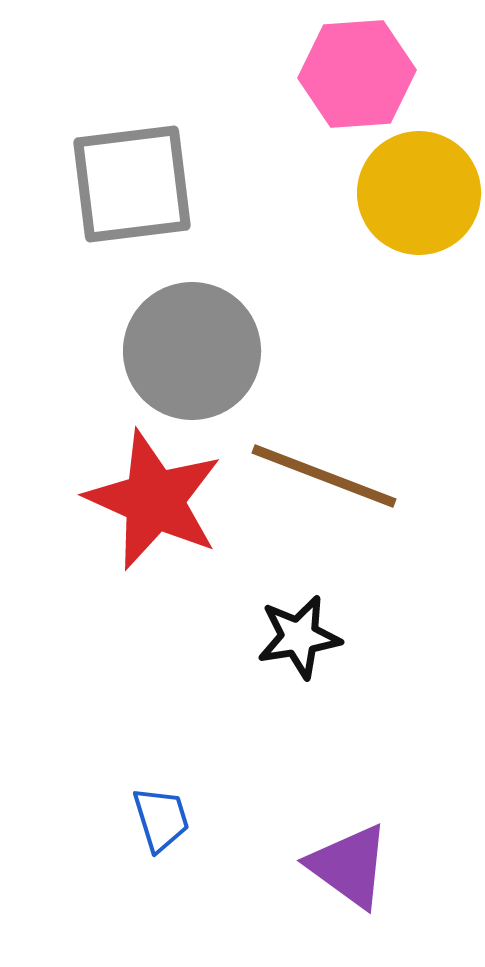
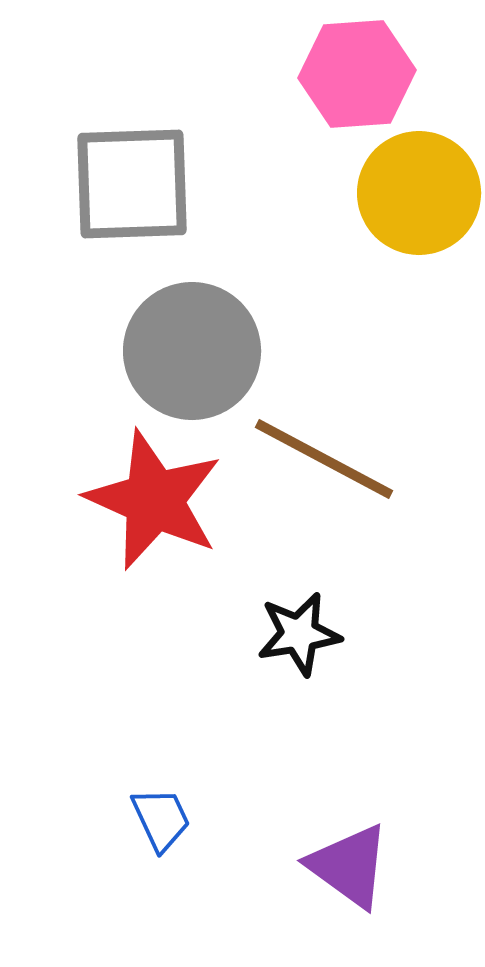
gray square: rotated 5 degrees clockwise
brown line: moved 17 px up; rotated 7 degrees clockwise
black star: moved 3 px up
blue trapezoid: rotated 8 degrees counterclockwise
